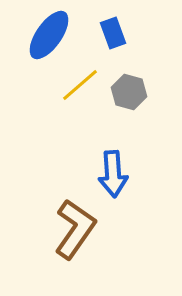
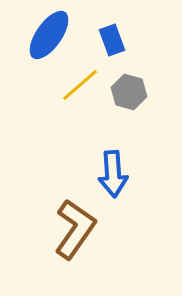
blue rectangle: moved 1 px left, 7 px down
